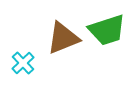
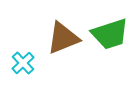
green trapezoid: moved 3 px right, 4 px down
